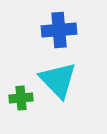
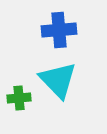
green cross: moved 2 px left
